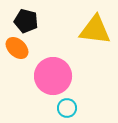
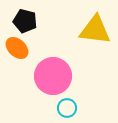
black pentagon: moved 1 px left
